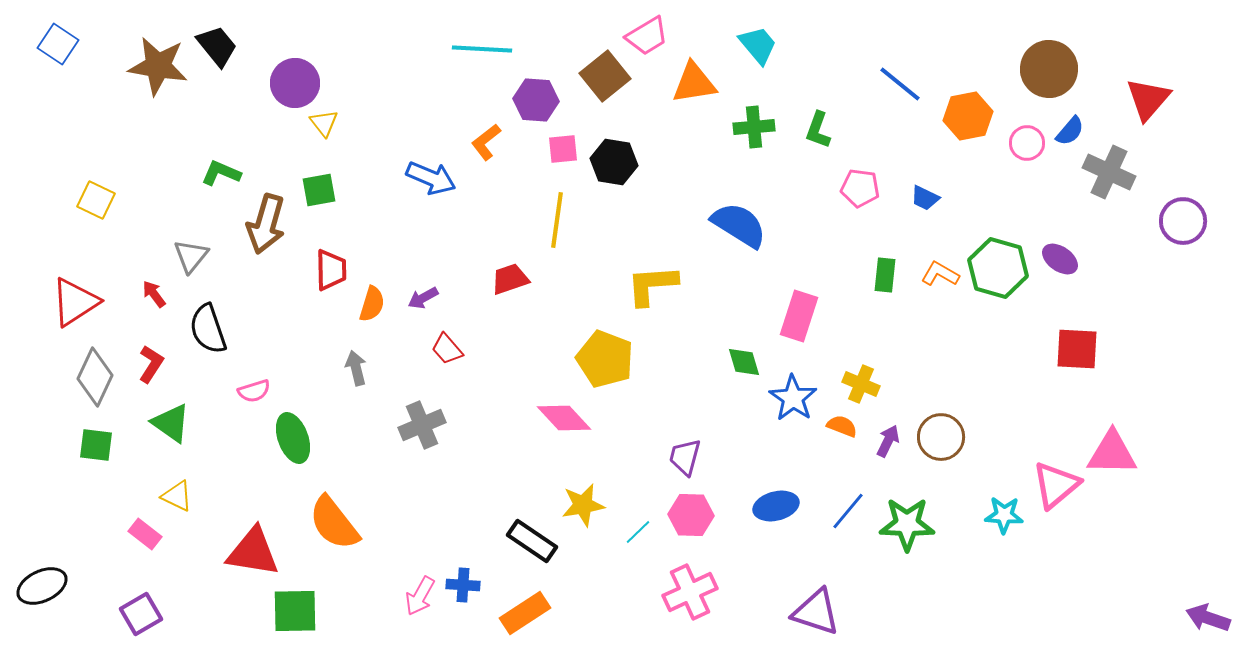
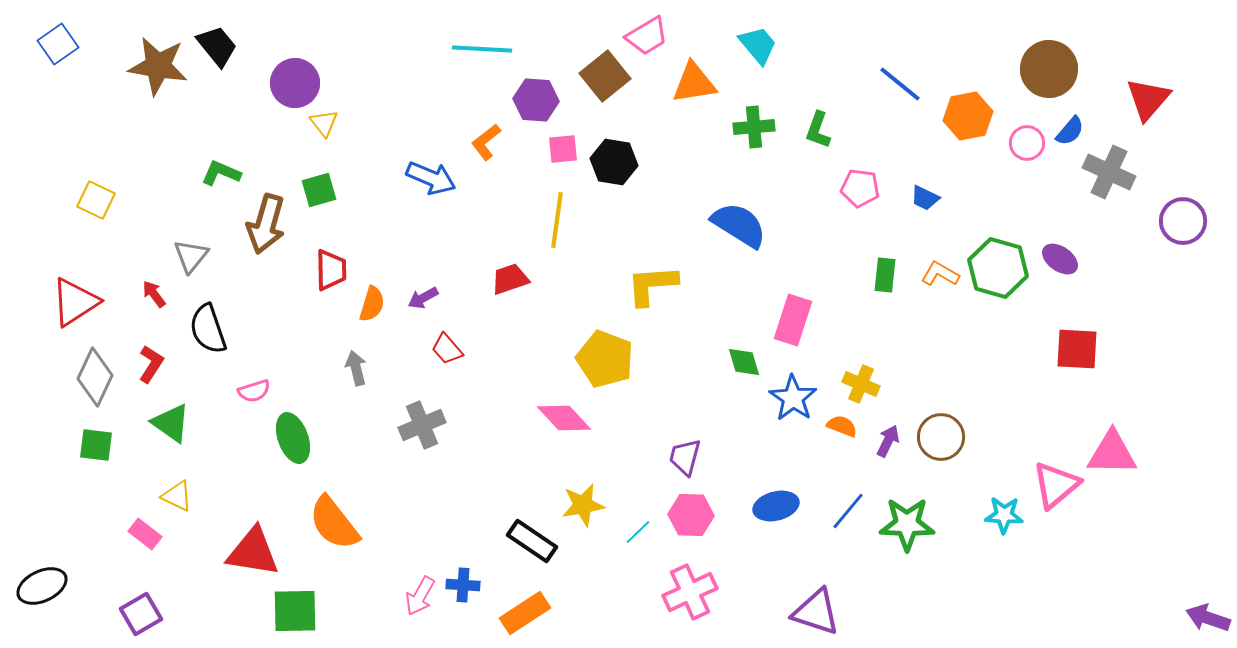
blue square at (58, 44): rotated 21 degrees clockwise
green square at (319, 190): rotated 6 degrees counterclockwise
pink rectangle at (799, 316): moved 6 px left, 4 px down
